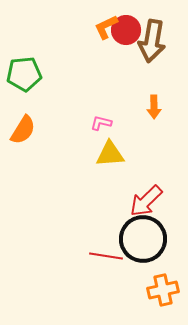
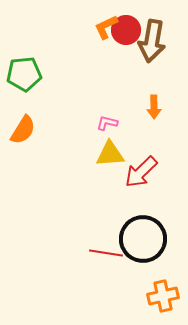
pink L-shape: moved 6 px right
red arrow: moved 5 px left, 29 px up
red line: moved 3 px up
orange cross: moved 6 px down
